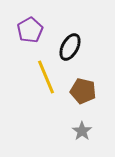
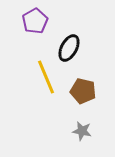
purple pentagon: moved 5 px right, 9 px up
black ellipse: moved 1 px left, 1 px down
gray star: rotated 24 degrees counterclockwise
